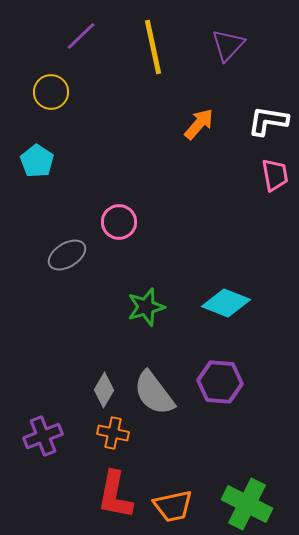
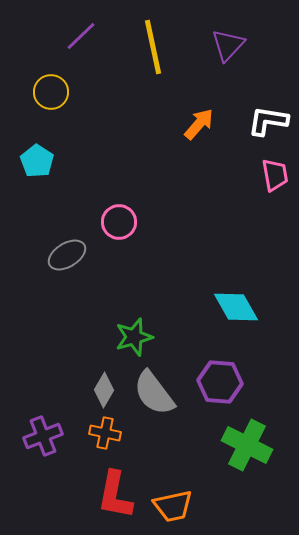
cyan diamond: moved 10 px right, 4 px down; rotated 39 degrees clockwise
green star: moved 12 px left, 30 px down
orange cross: moved 8 px left
green cross: moved 59 px up
